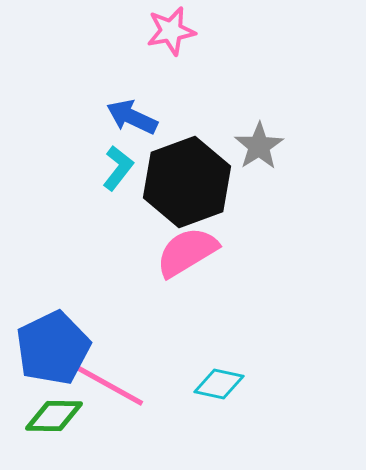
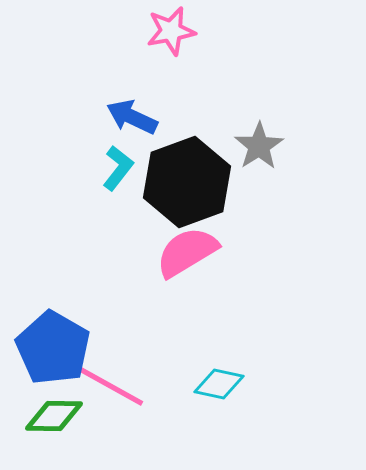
blue pentagon: rotated 16 degrees counterclockwise
